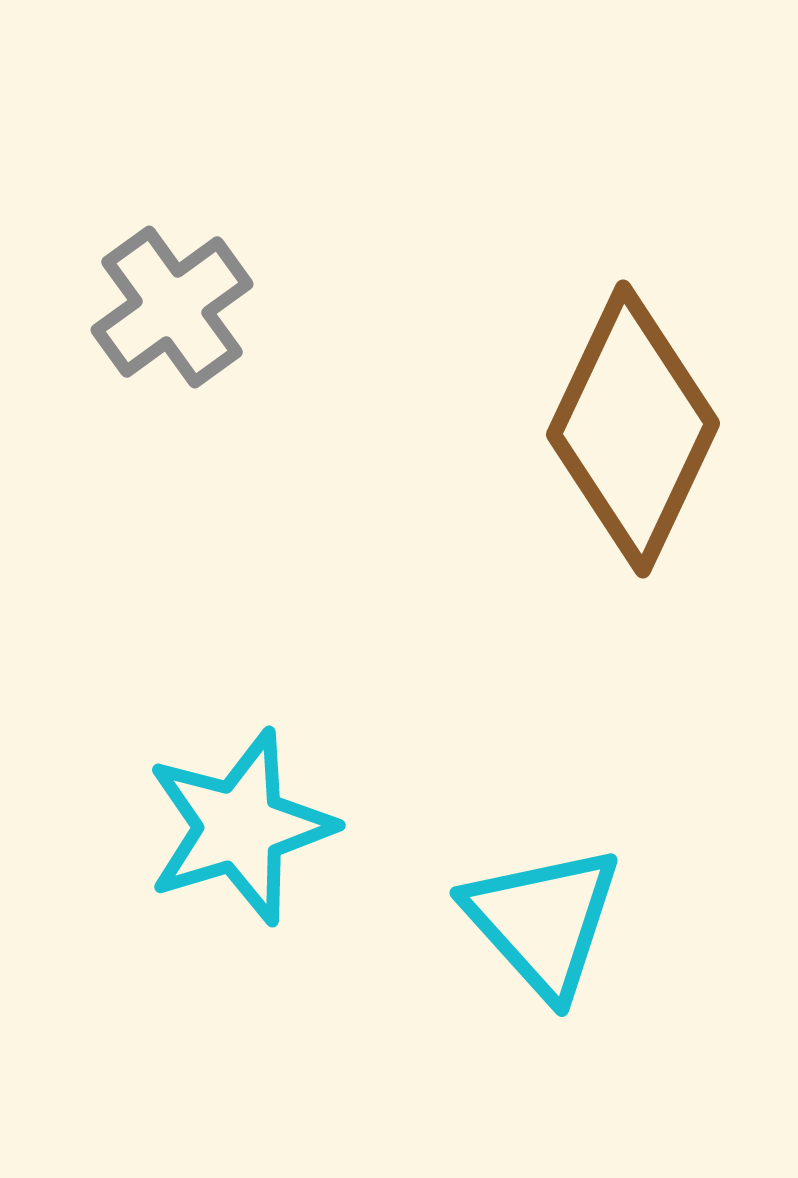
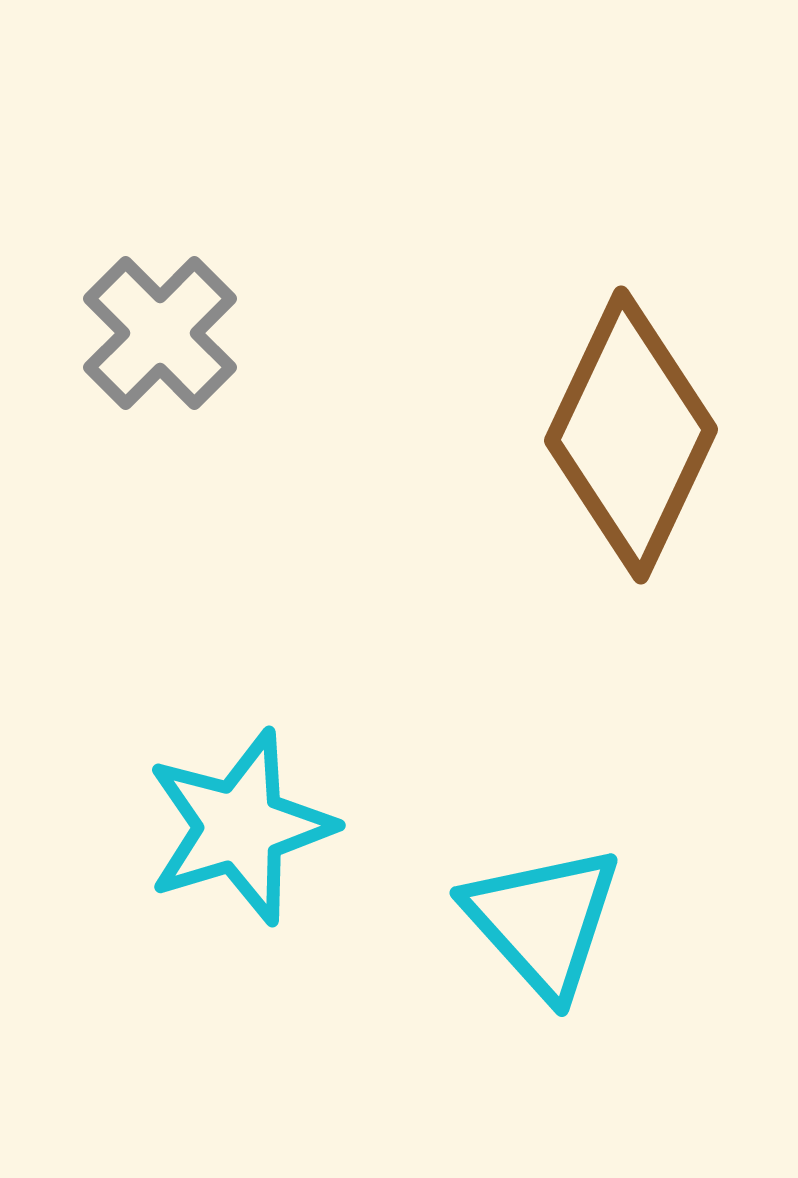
gray cross: moved 12 px left, 26 px down; rotated 9 degrees counterclockwise
brown diamond: moved 2 px left, 6 px down
